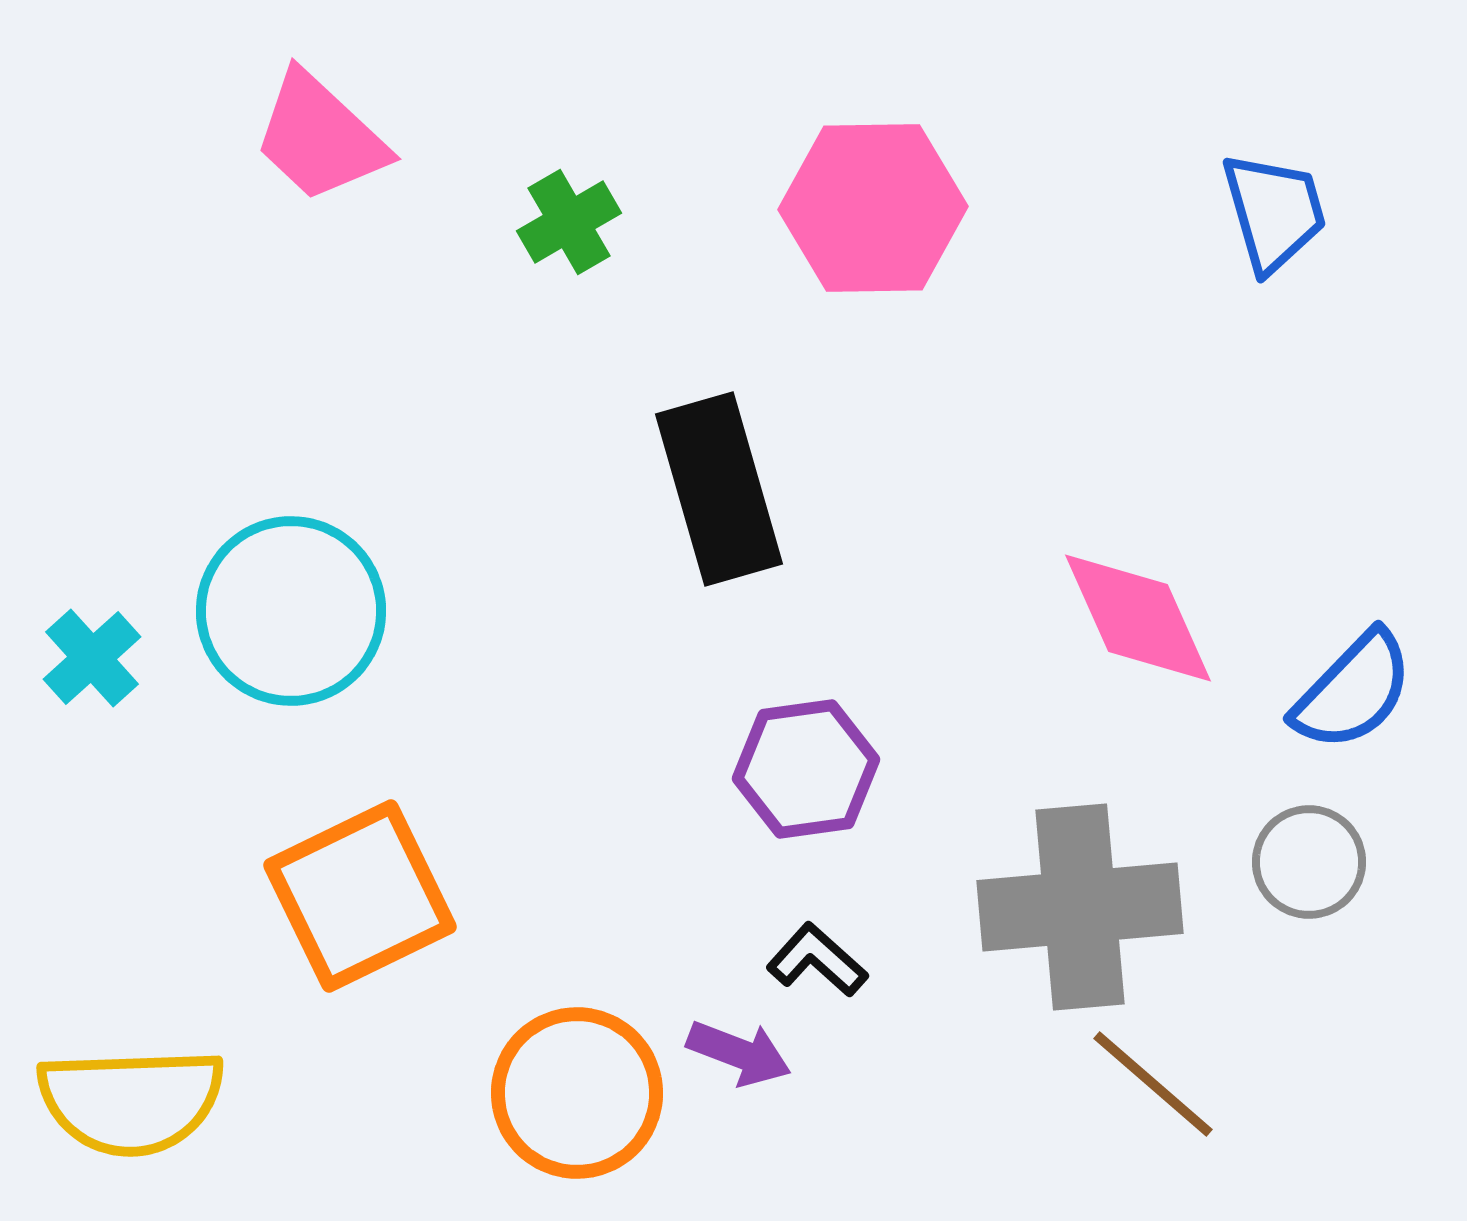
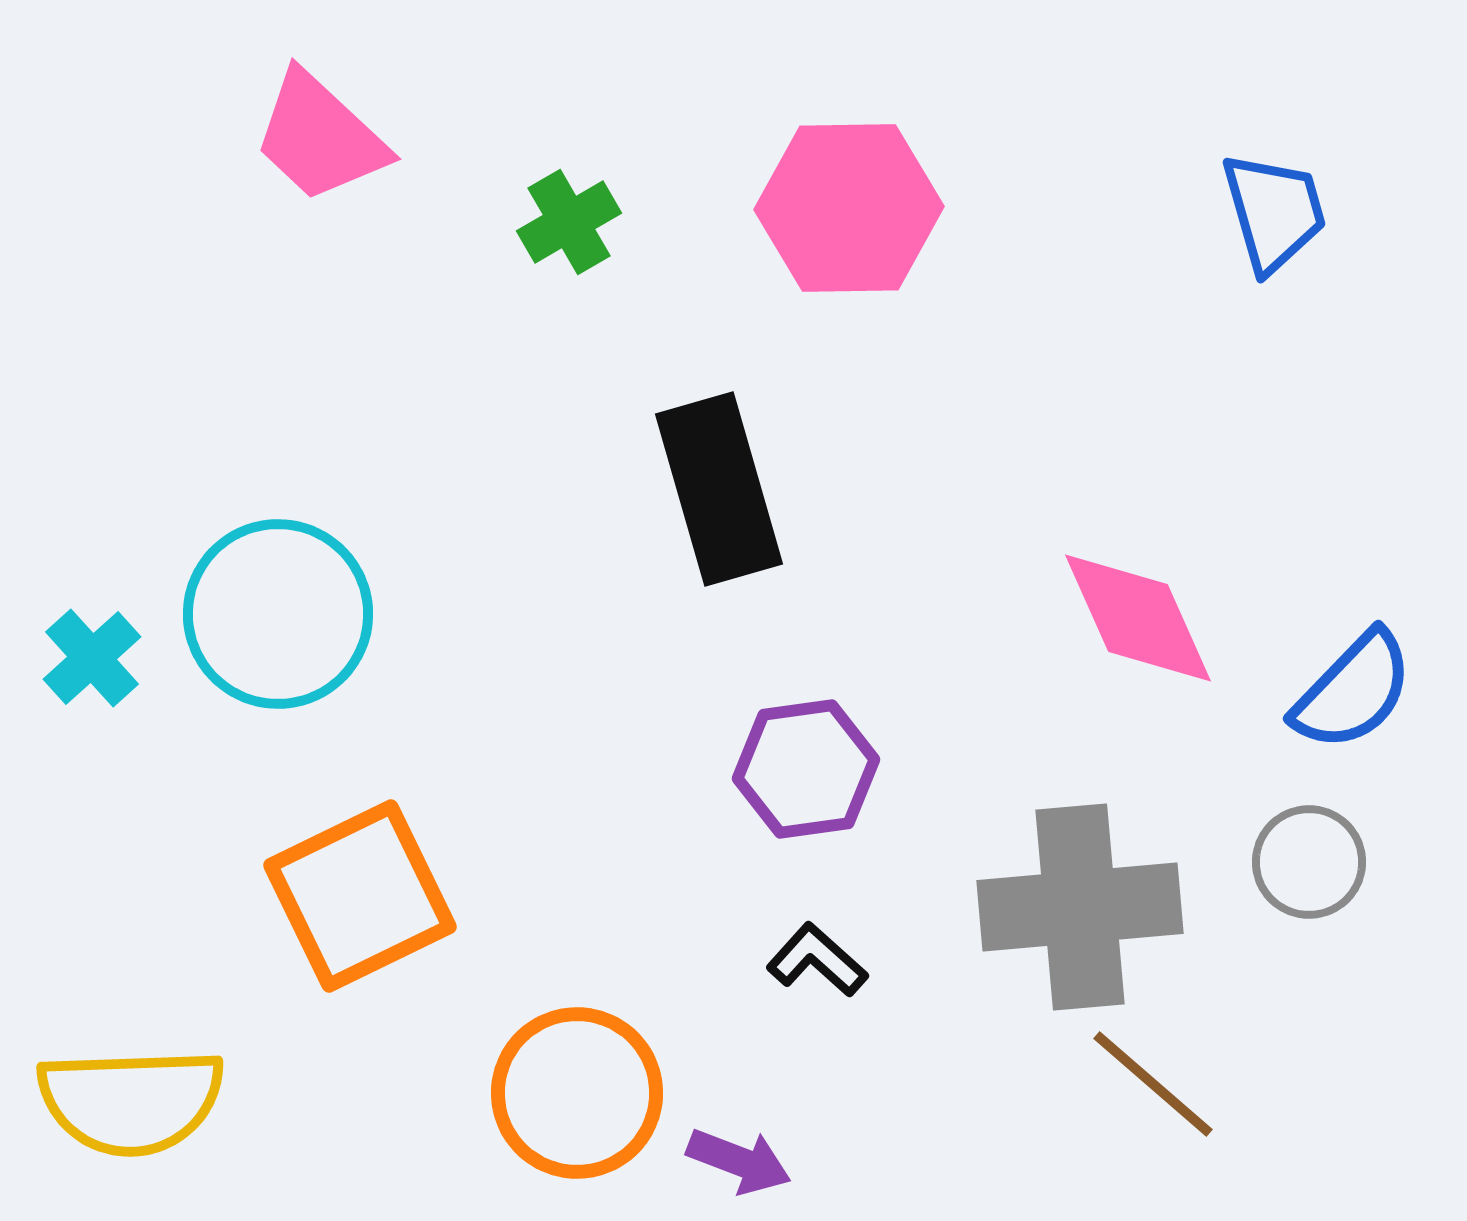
pink hexagon: moved 24 px left
cyan circle: moved 13 px left, 3 px down
purple arrow: moved 108 px down
